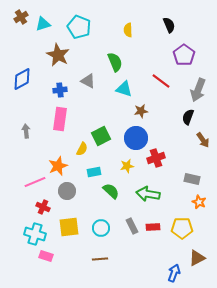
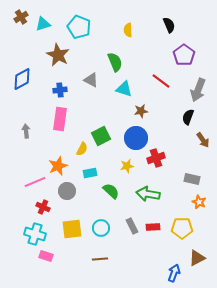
gray triangle at (88, 81): moved 3 px right, 1 px up
cyan rectangle at (94, 172): moved 4 px left, 1 px down
yellow square at (69, 227): moved 3 px right, 2 px down
